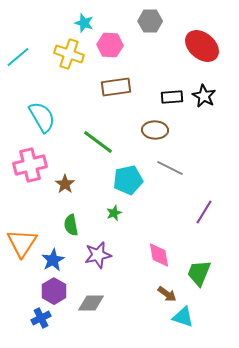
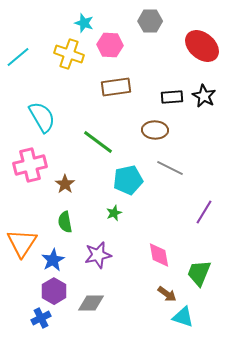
green semicircle: moved 6 px left, 3 px up
